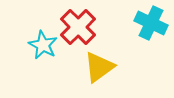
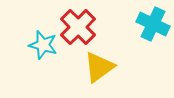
cyan cross: moved 2 px right, 1 px down
cyan star: rotated 12 degrees counterclockwise
